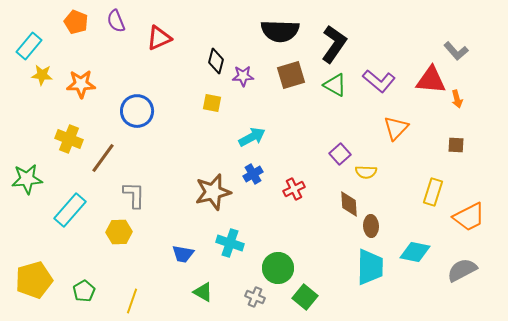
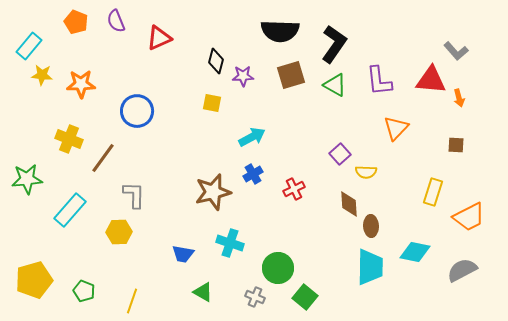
purple L-shape at (379, 81): rotated 44 degrees clockwise
orange arrow at (457, 99): moved 2 px right, 1 px up
green pentagon at (84, 291): rotated 20 degrees counterclockwise
